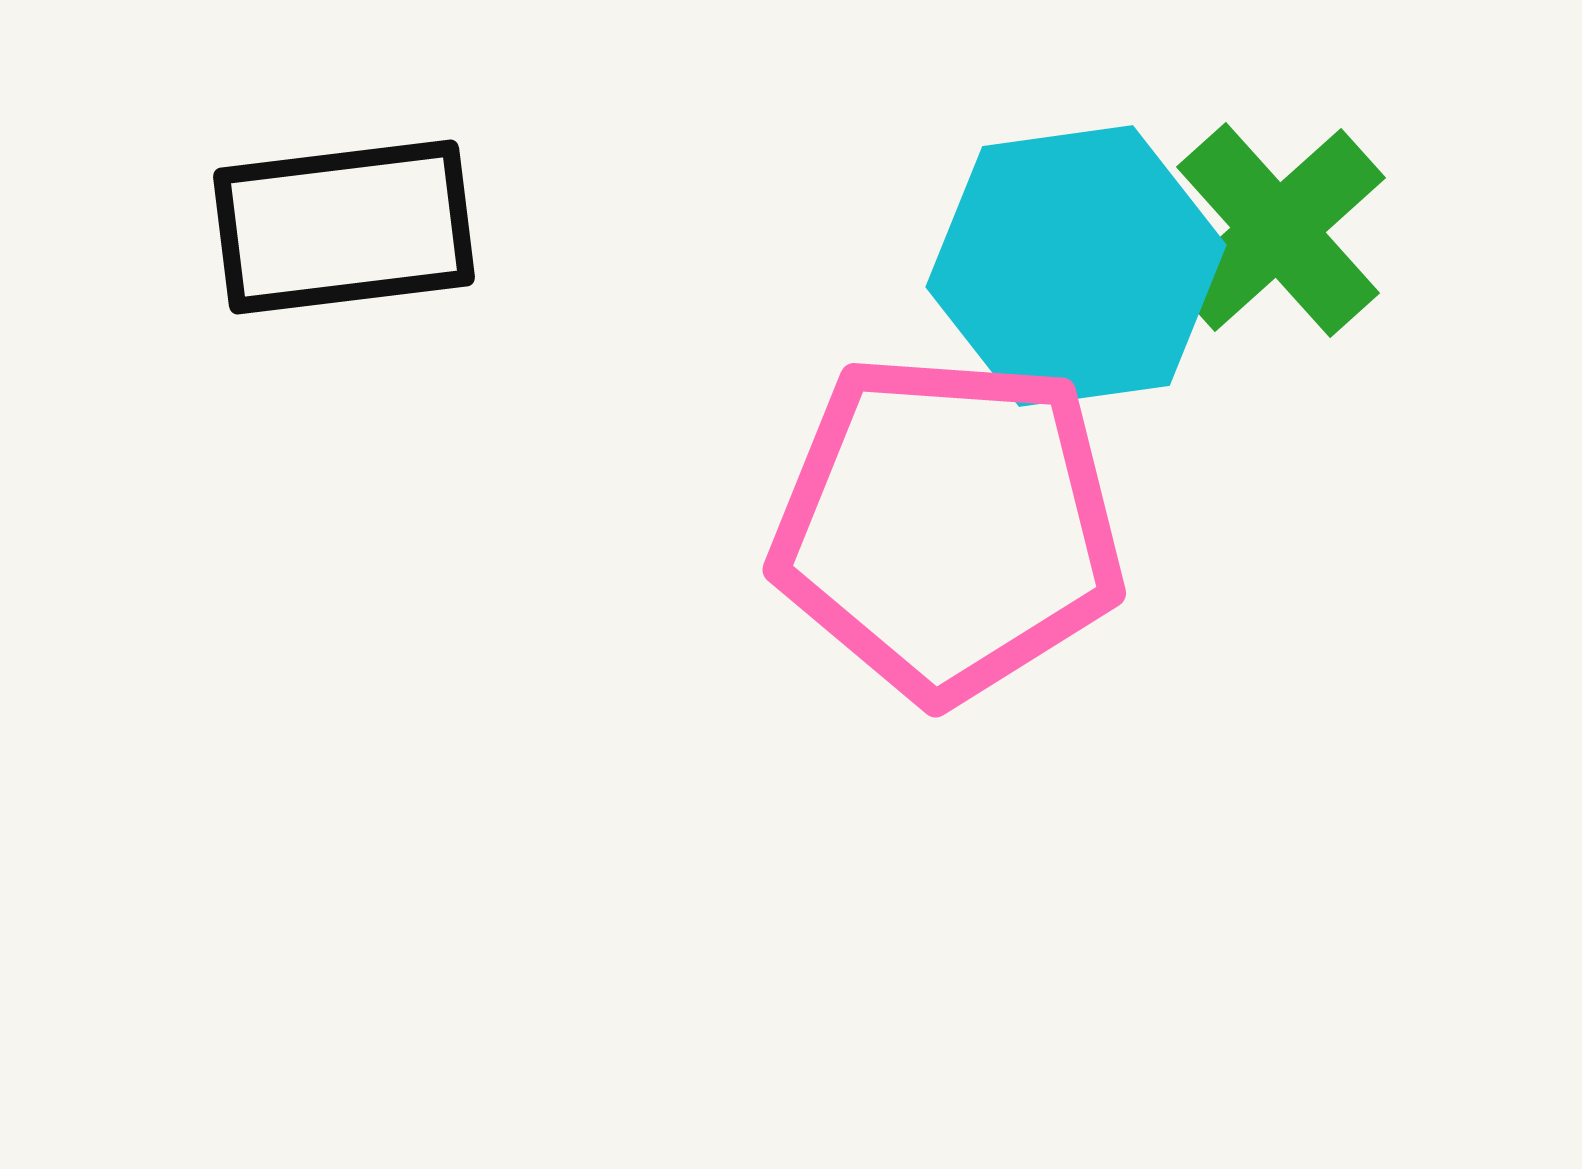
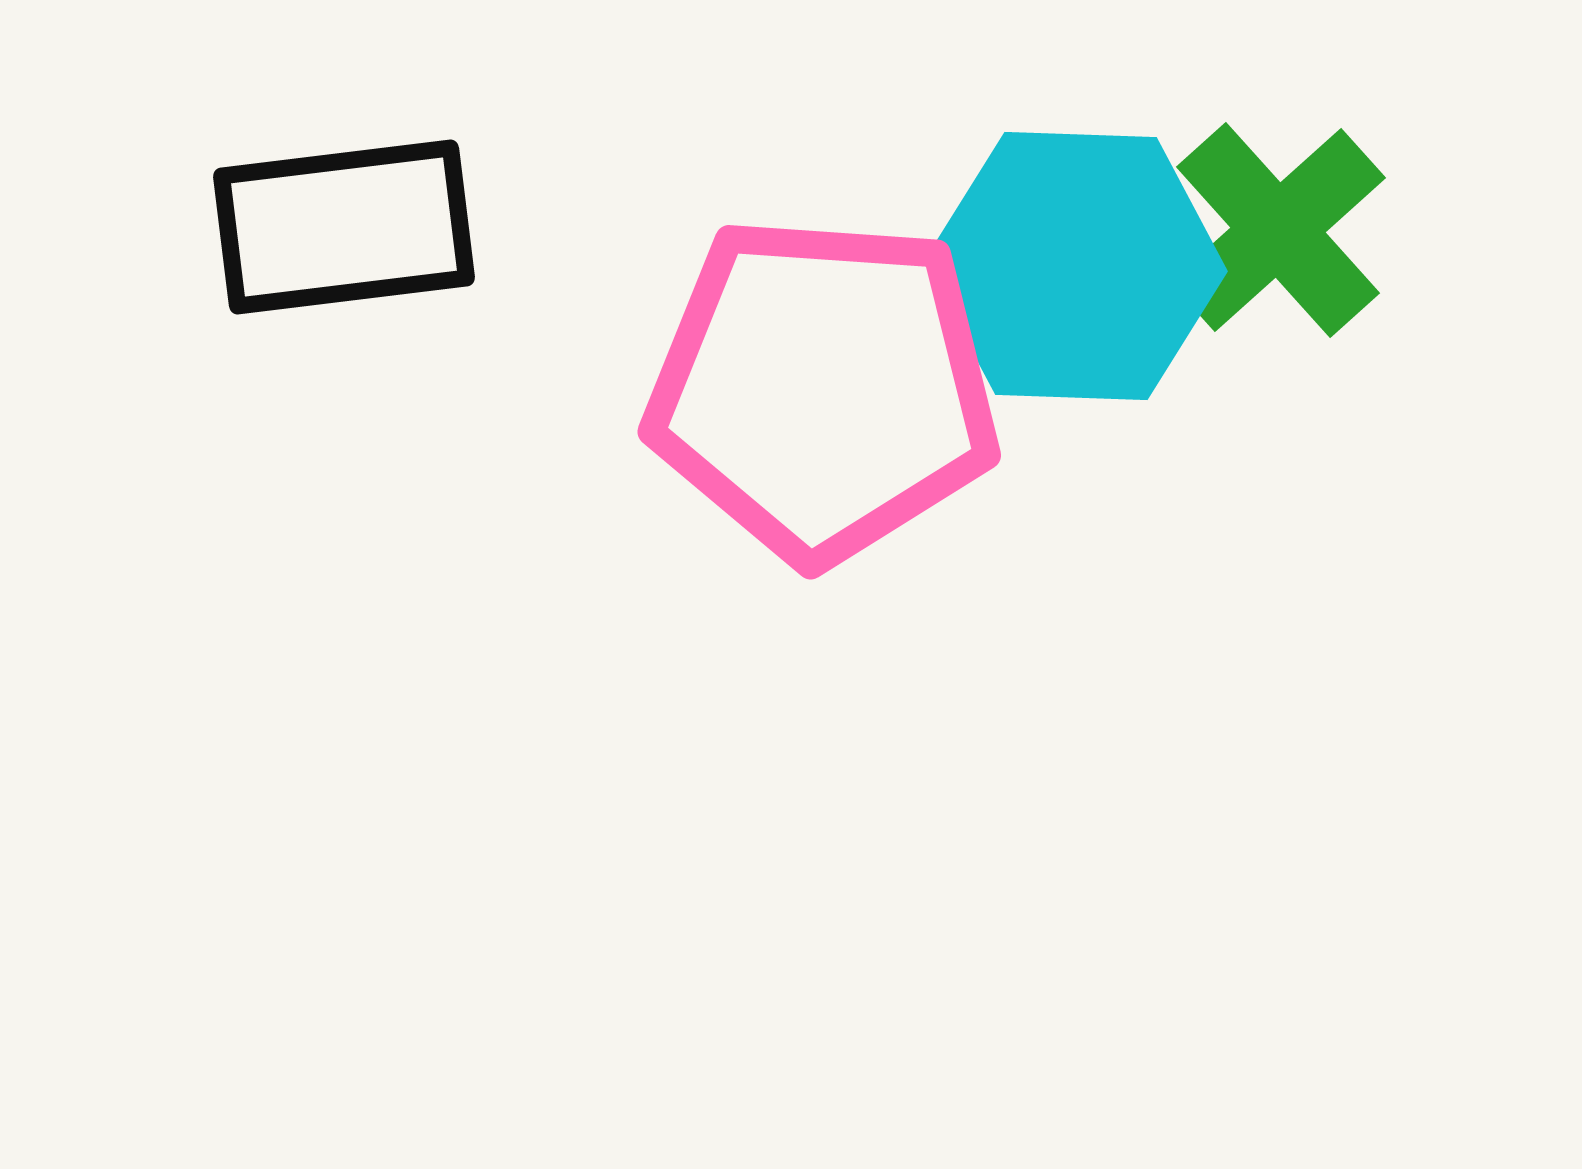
cyan hexagon: rotated 10 degrees clockwise
pink pentagon: moved 125 px left, 138 px up
